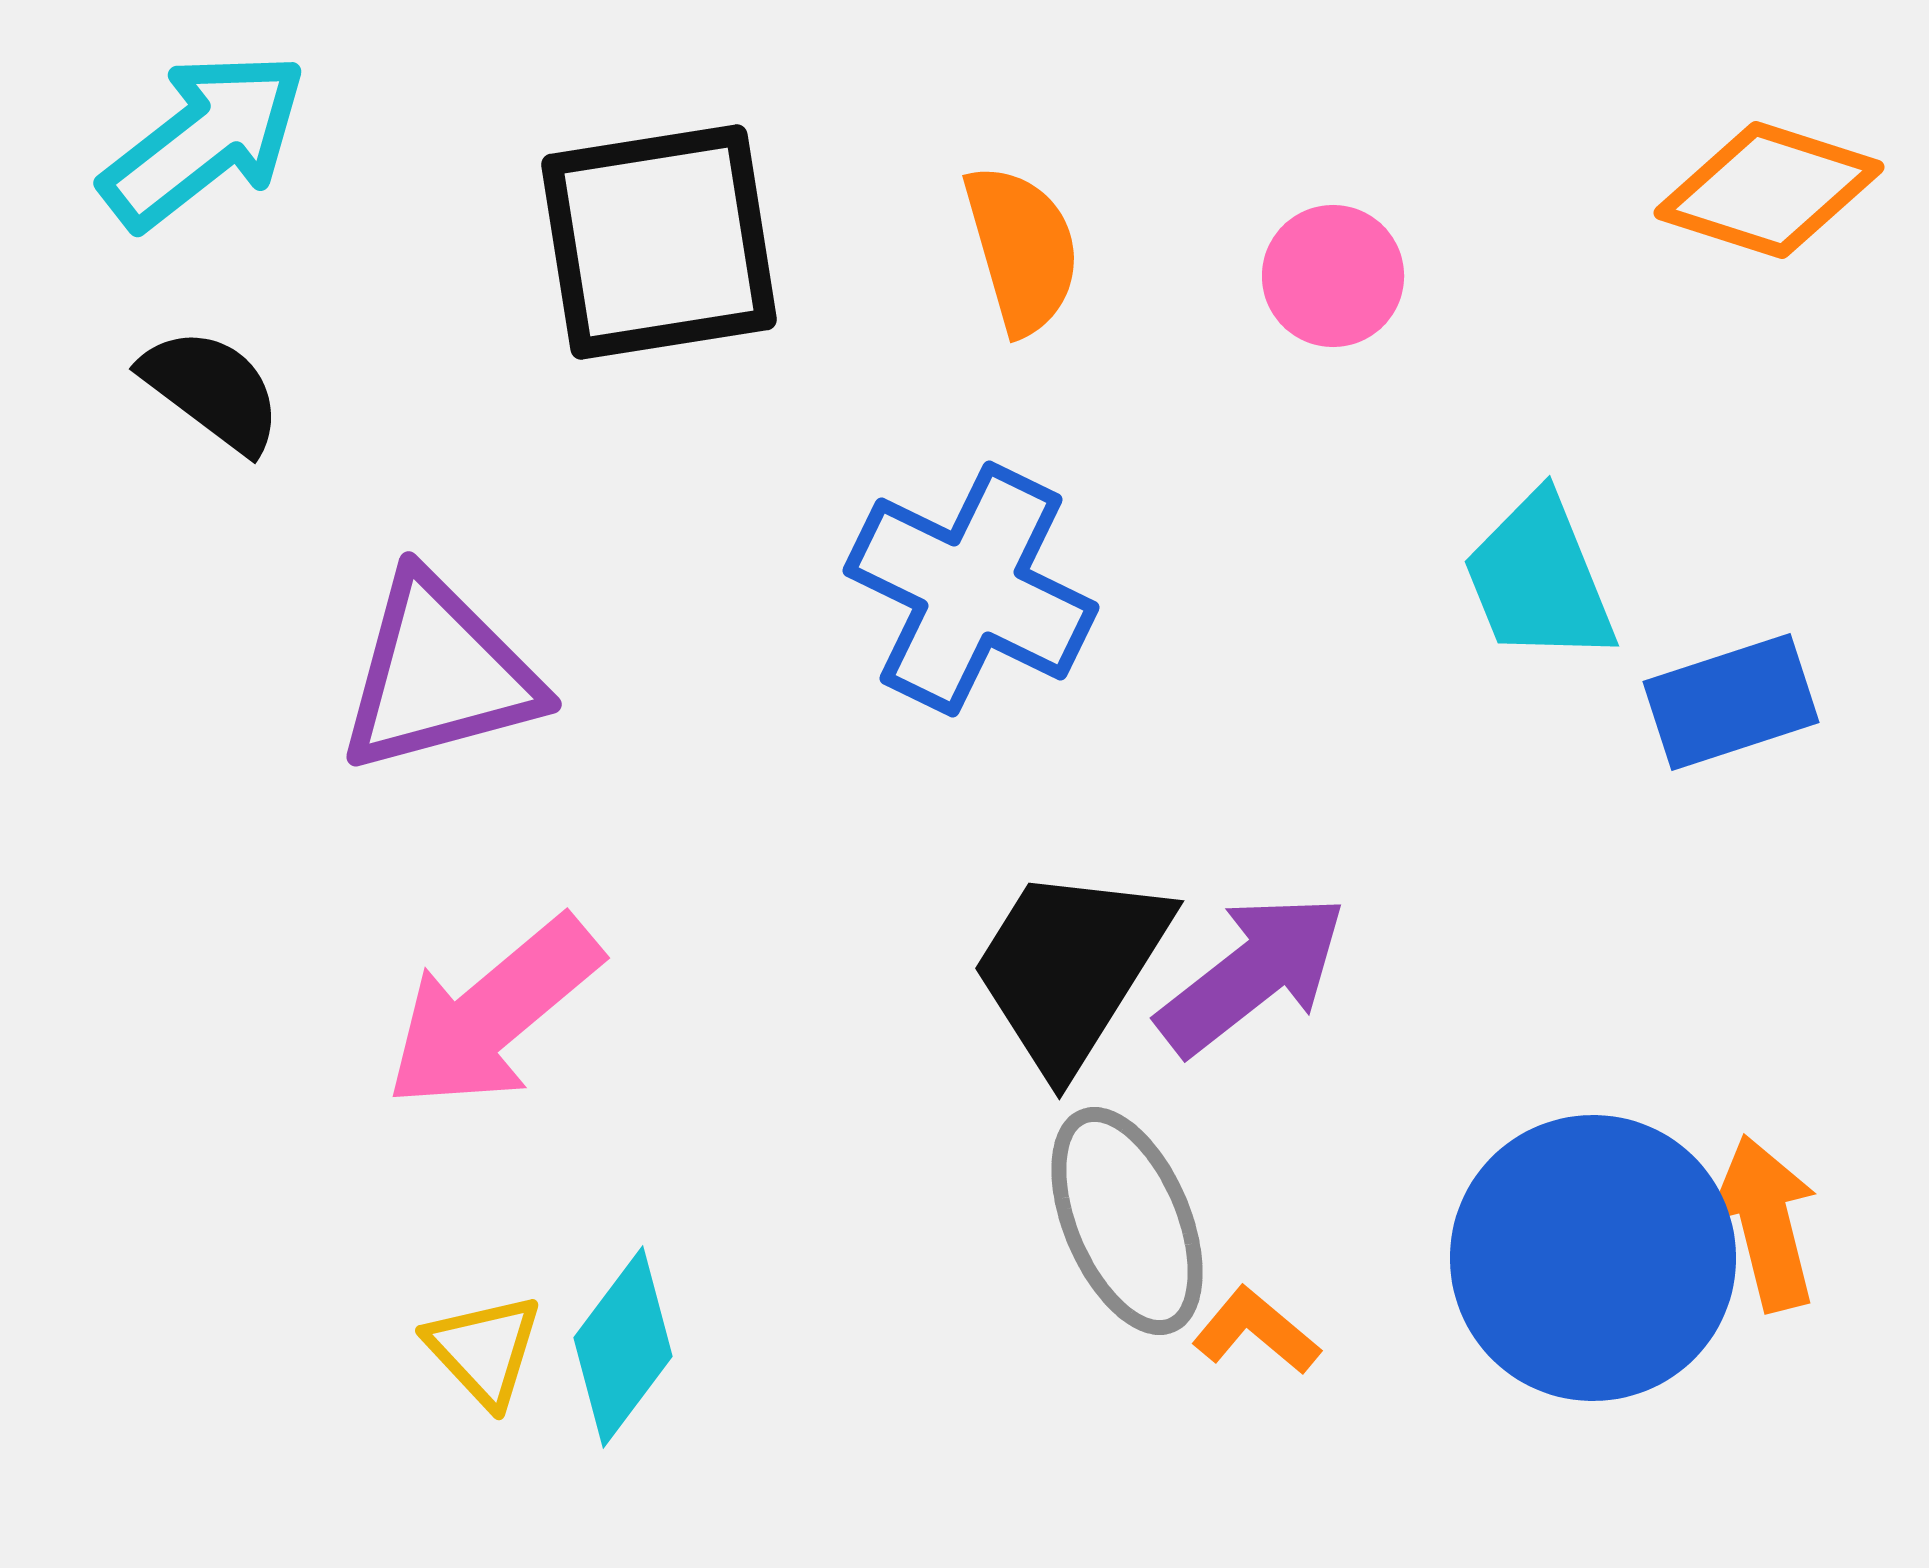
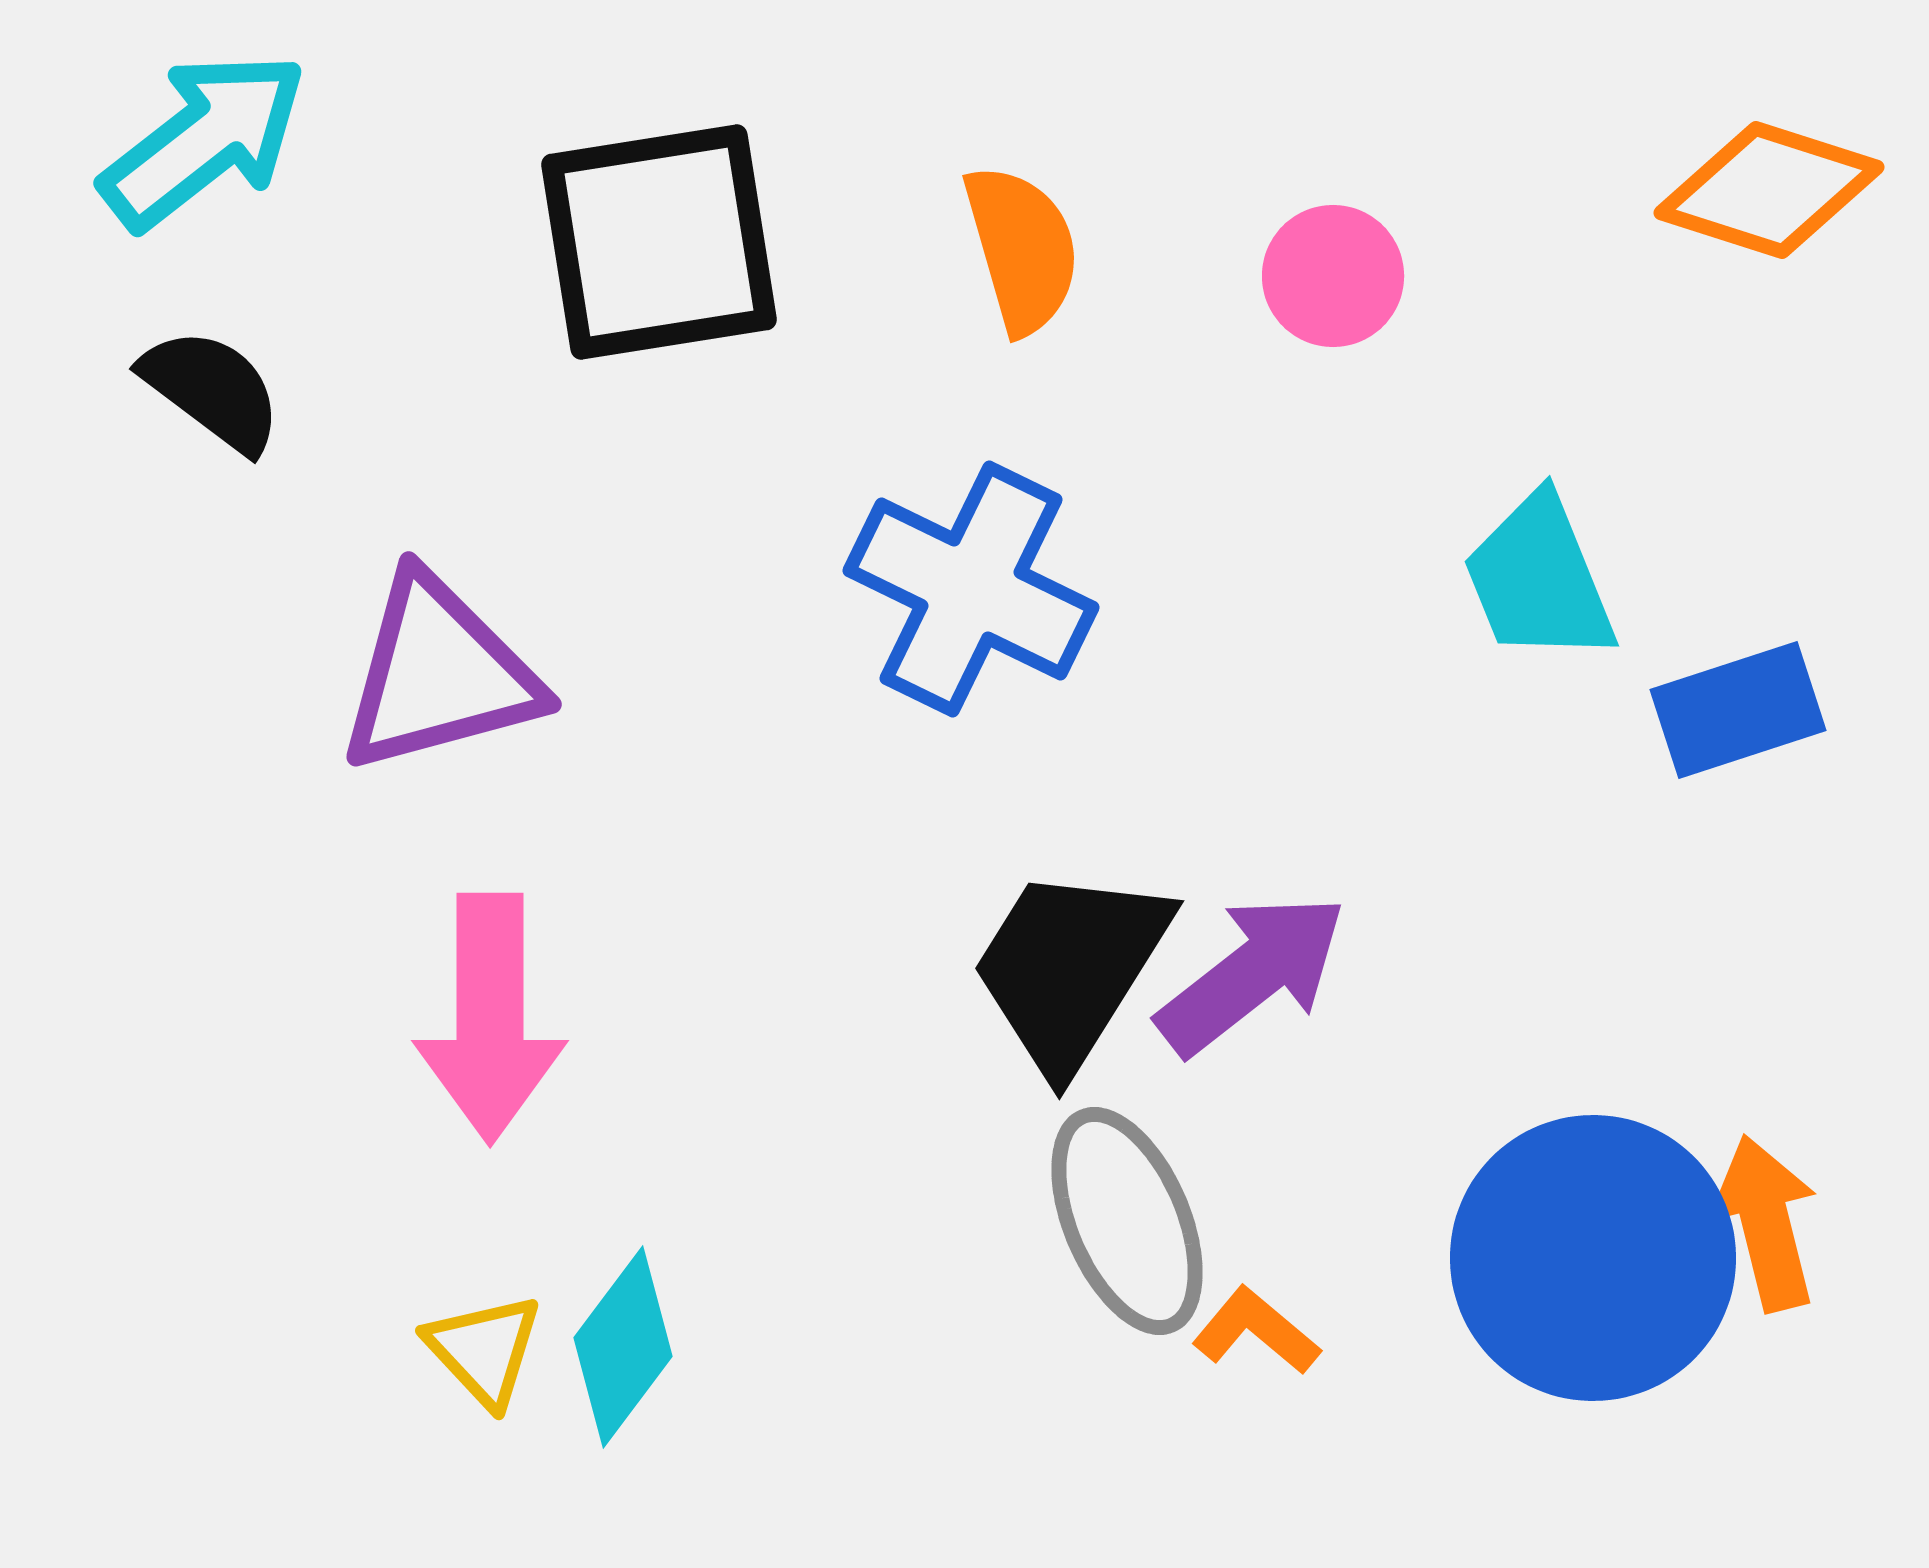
blue rectangle: moved 7 px right, 8 px down
pink arrow: moved 3 px left, 5 px down; rotated 50 degrees counterclockwise
